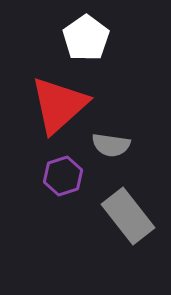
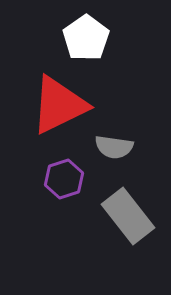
red triangle: rotated 16 degrees clockwise
gray semicircle: moved 3 px right, 2 px down
purple hexagon: moved 1 px right, 3 px down
